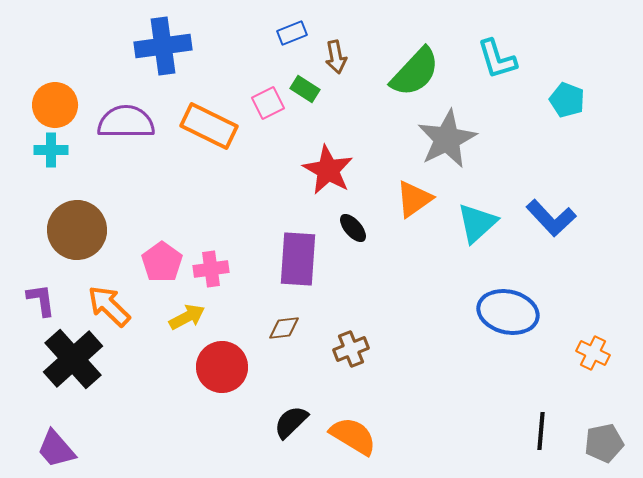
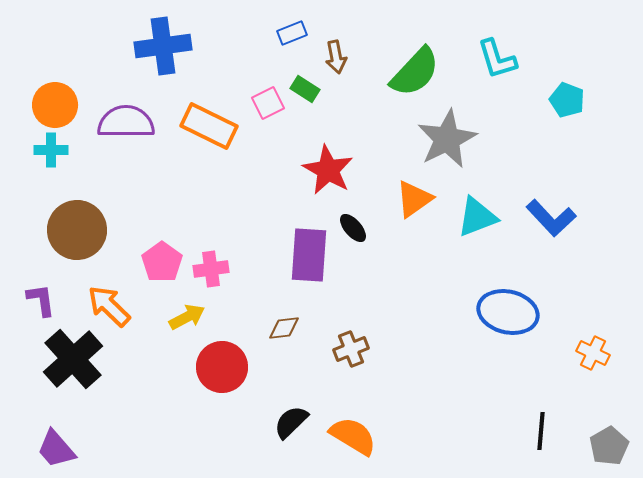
cyan triangle: moved 6 px up; rotated 21 degrees clockwise
purple rectangle: moved 11 px right, 4 px up
gray pentagon: moved 5 px right, 3 px down; rotated 18 degrees counterclockwise
